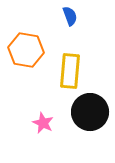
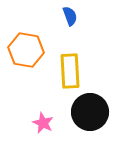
yellow rectangle: rotated 8 degrees counterclockwise
